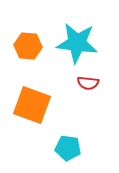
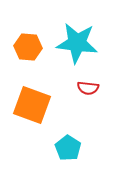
orange hexagon: moved 1 px down
red semicircle: moved 5 px down
cyan pentagon: rotated 25 degrees clockwise
